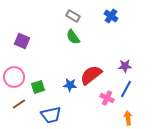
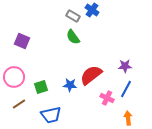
blue cross: moved 19 px left, 6 px up
green square: moved 3 px right
